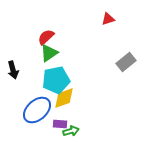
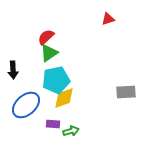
gray rectangle: moved 30 px down; rotated 36 degrees clockwise
black arrow: rotated 12 degrees clockwise
blue ellipse: moved 11 px left, 5 px up
purple rectangle: moved 7 px left
